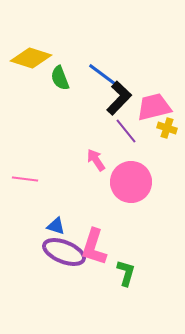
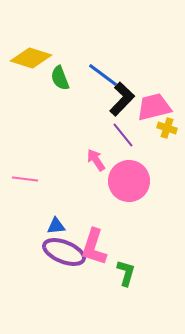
black L-shape: moved 3 px right, 1 px down
purple line: moved 3 px left, 4 px down
pink circle: moved 2 px left, 1 px up
blue triangle: rotated 24 degrees counterclockwise
